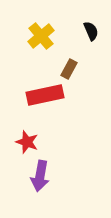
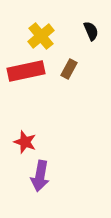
red rectangle: moved 19 px left, 24 px up
red star: moved 2 px left
